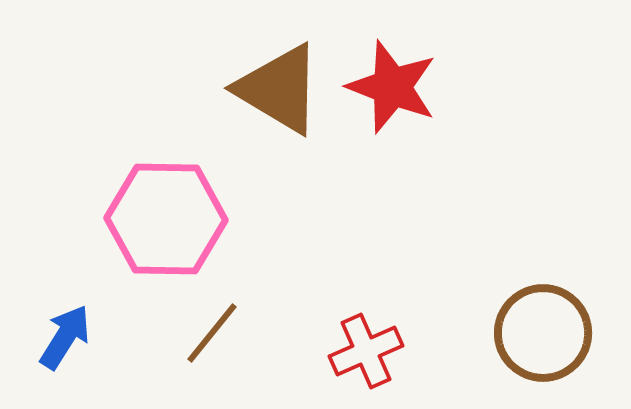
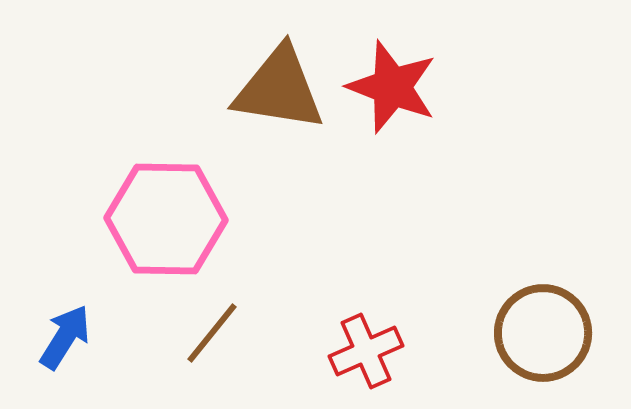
brown triangle: rotated 22 degrees counterclockwise
